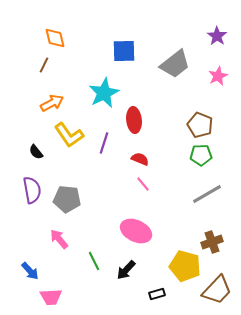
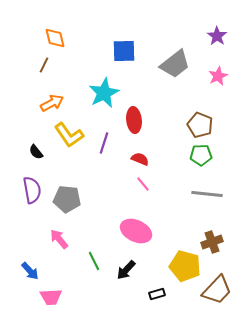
gray line: rotated 36 degrees clockwise
